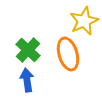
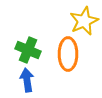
green cross: rotated 20 degrees counterclockwise
orange ellipse: rotated 16 degrees clockwise
